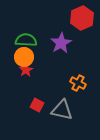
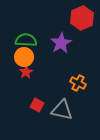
red star: moved 2 px down
